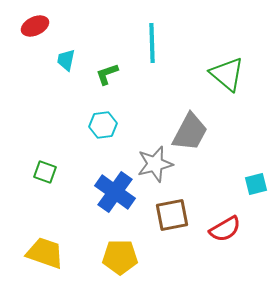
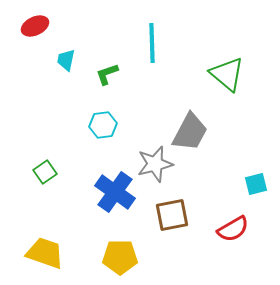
green square: rotated 35 degrees clockwise
red semicircle: moved 8 px right
